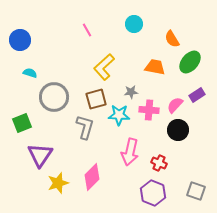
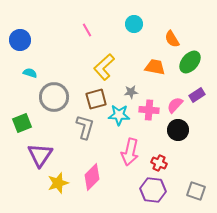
purple hexagon: moved 3 px up; rotated 15 degrees counterclockwise
